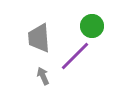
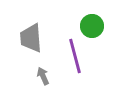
gray trapezoid: moved 8 px left
purple line: rotated 60 degrees counterclockwise
